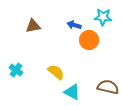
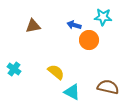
cyan cross: moved 2 px left, 1 px up
